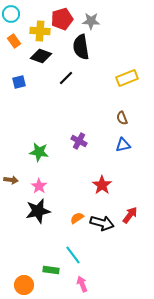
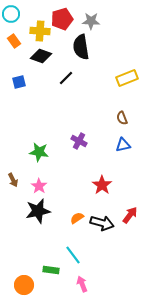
brown arrow: moved 2 px right; rotated 56 degrees clockwise
